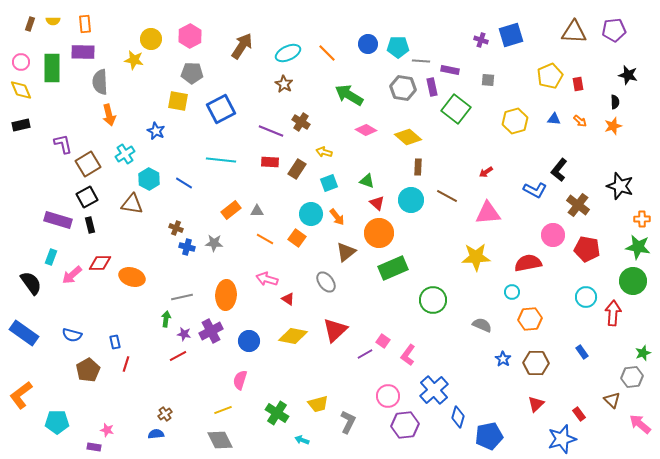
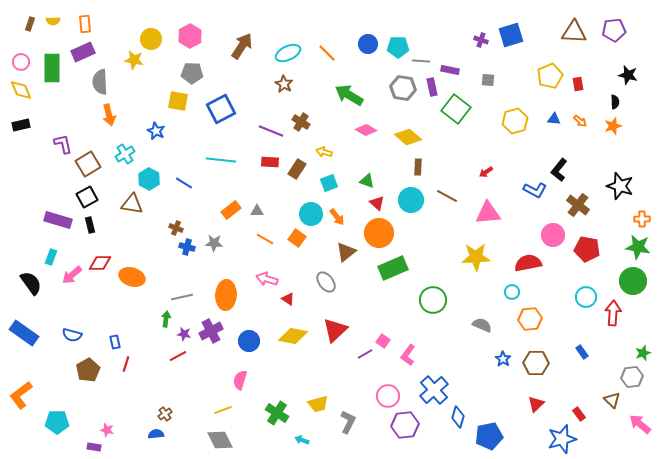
purple rectangle at (83, 52): rotated 25 degrees counterclockwise
